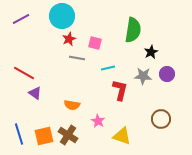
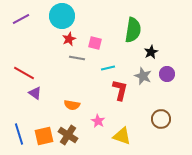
gray star: rotated 18 degrees clockwise
